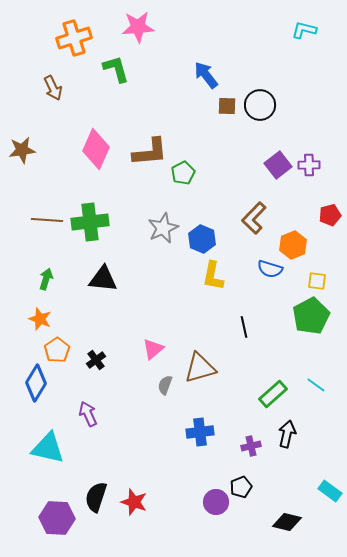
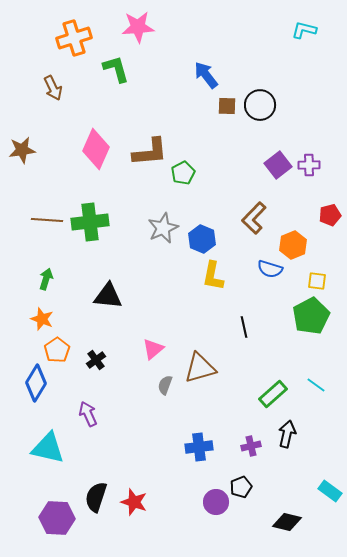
black triangle at (103, 279): moved 5 px right, 17 px down
orange star at (40, 319): moved 2 px right
blue cross at (200, 432): moved 1 px left, 15 px down
